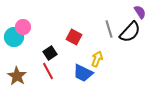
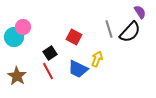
blue trapezoid: moved 5 px left, 4 px up
